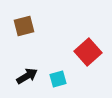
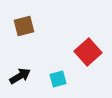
black arrow: moved 7 px left
